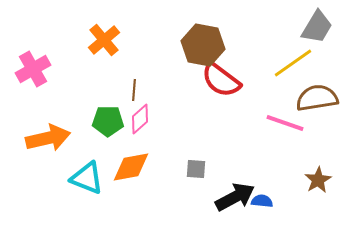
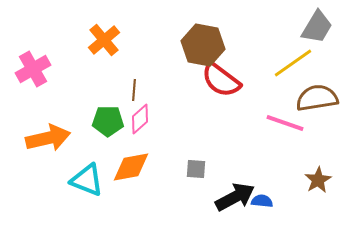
cyan triangle: moved 2 px down
